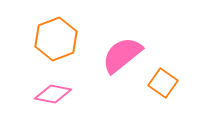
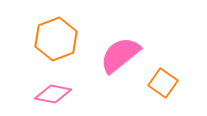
pink semicircle: moved 2 px left
